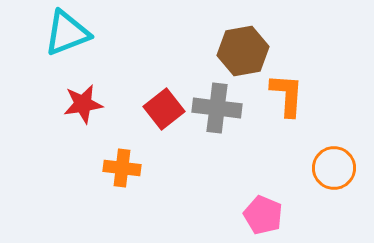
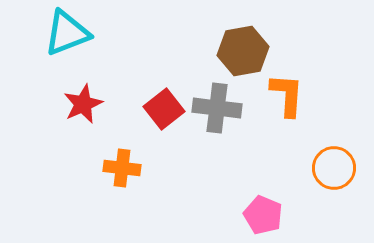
red star: rotated 15 degrees counterclockwise
